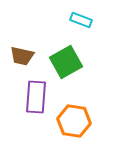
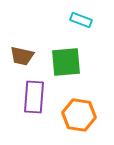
green square: rotated 24 degrees clockwise
purple rectangle: moved 2 px left
orange hexagon: moved 5 px right, 6 px up
